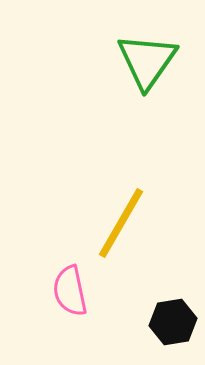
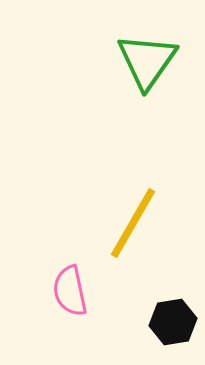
yellow line: moved 12 px right
